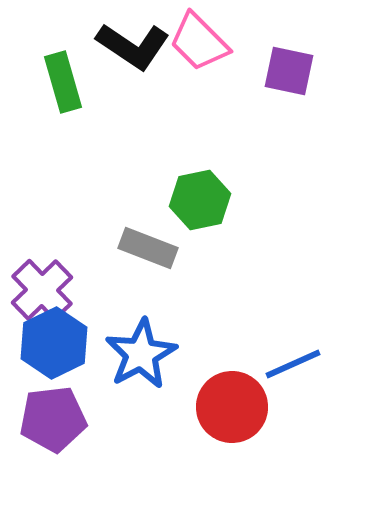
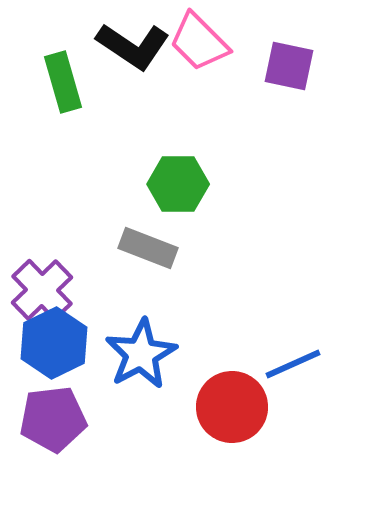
purple square: moved 5 px up
green hexagon: moved 22 px left, 16 px up; rotated 12 degrees clockwise
